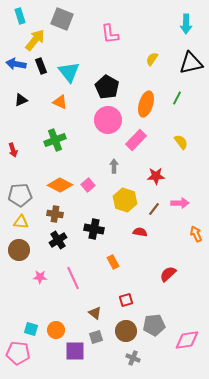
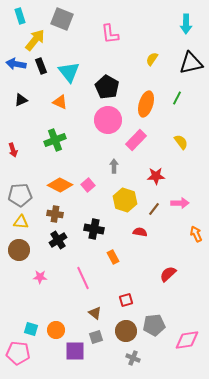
orange rectangle at (113, 262): moved 5 px up
pink line at (73, 278): moved 10 px right
